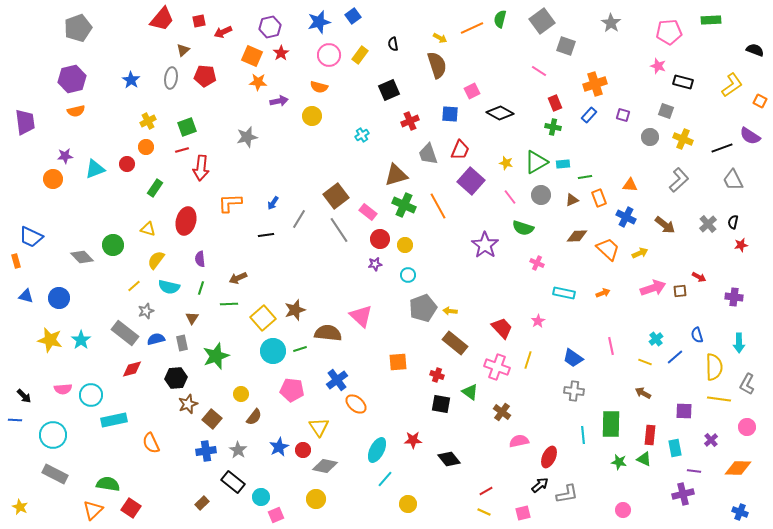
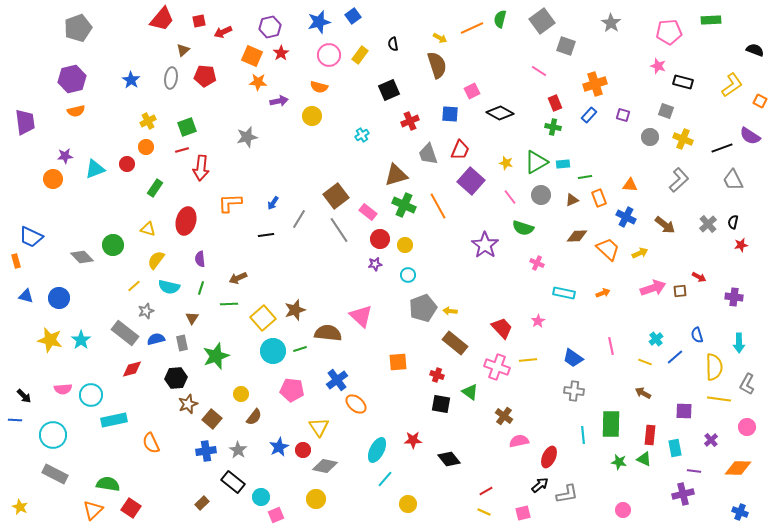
yellow line at (528, 360): rotated 66 degrees clockwise
brown cross at (502, 412): moved 2 px right, 4 px down
